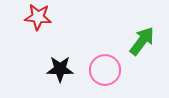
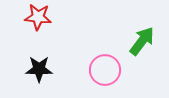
black star: moved 21 px left
